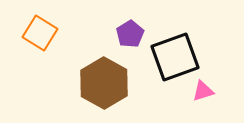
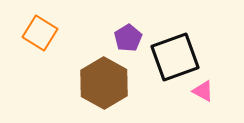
purple pentagon: moved 2 px left, 4 px down
pink triangle: rotated 45 degrees clockwise
